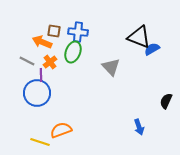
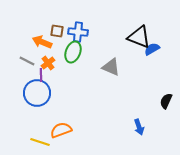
brown square: moved 3 px right
orange cross: moved 2 px left, 1 px down
gray triangle: rotated 24 degrees counterclockwise
